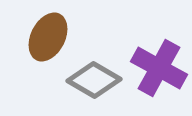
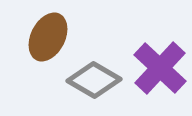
purple cross: moved 1 px right; rotated 14 degrees clockwise
